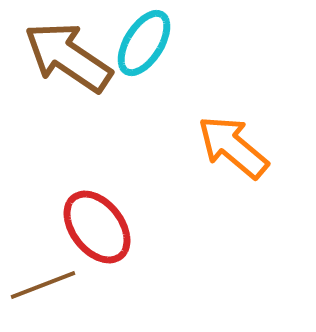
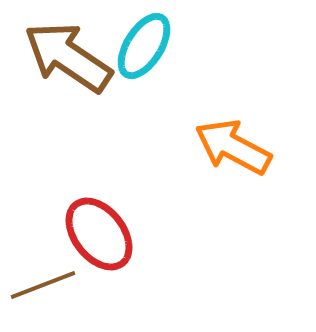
cyan ellipse: moved 3 px down
orange arrow: rotated 12 degrees counterclockwise
red ellipse: moved 2 px right, 7 px down
